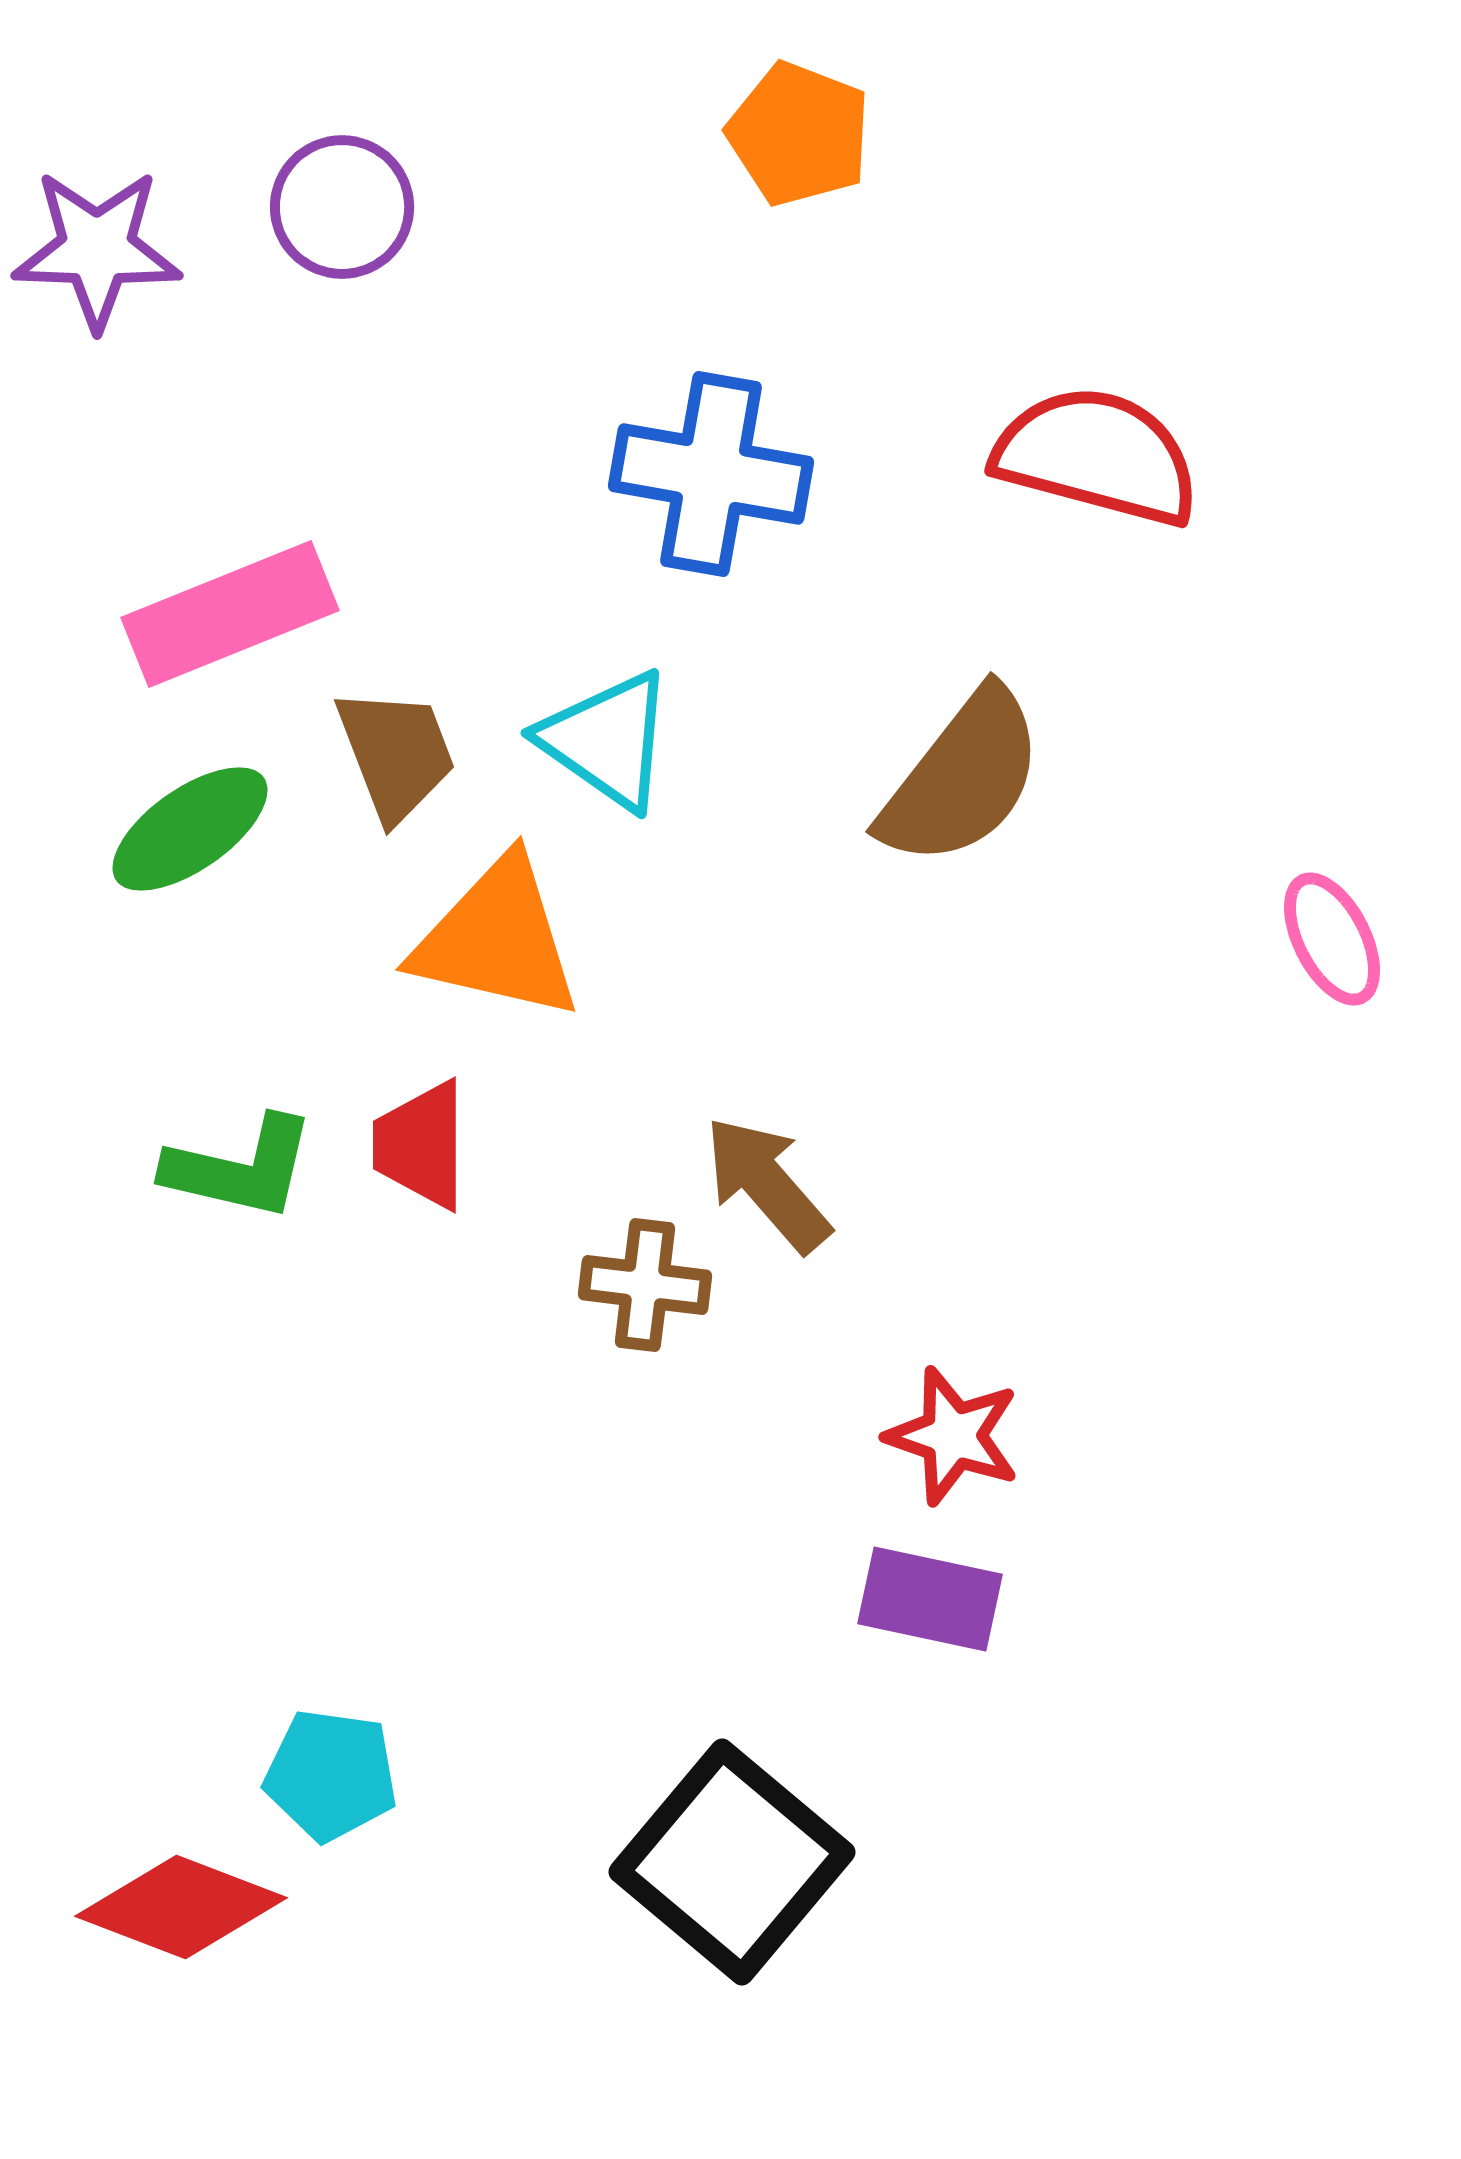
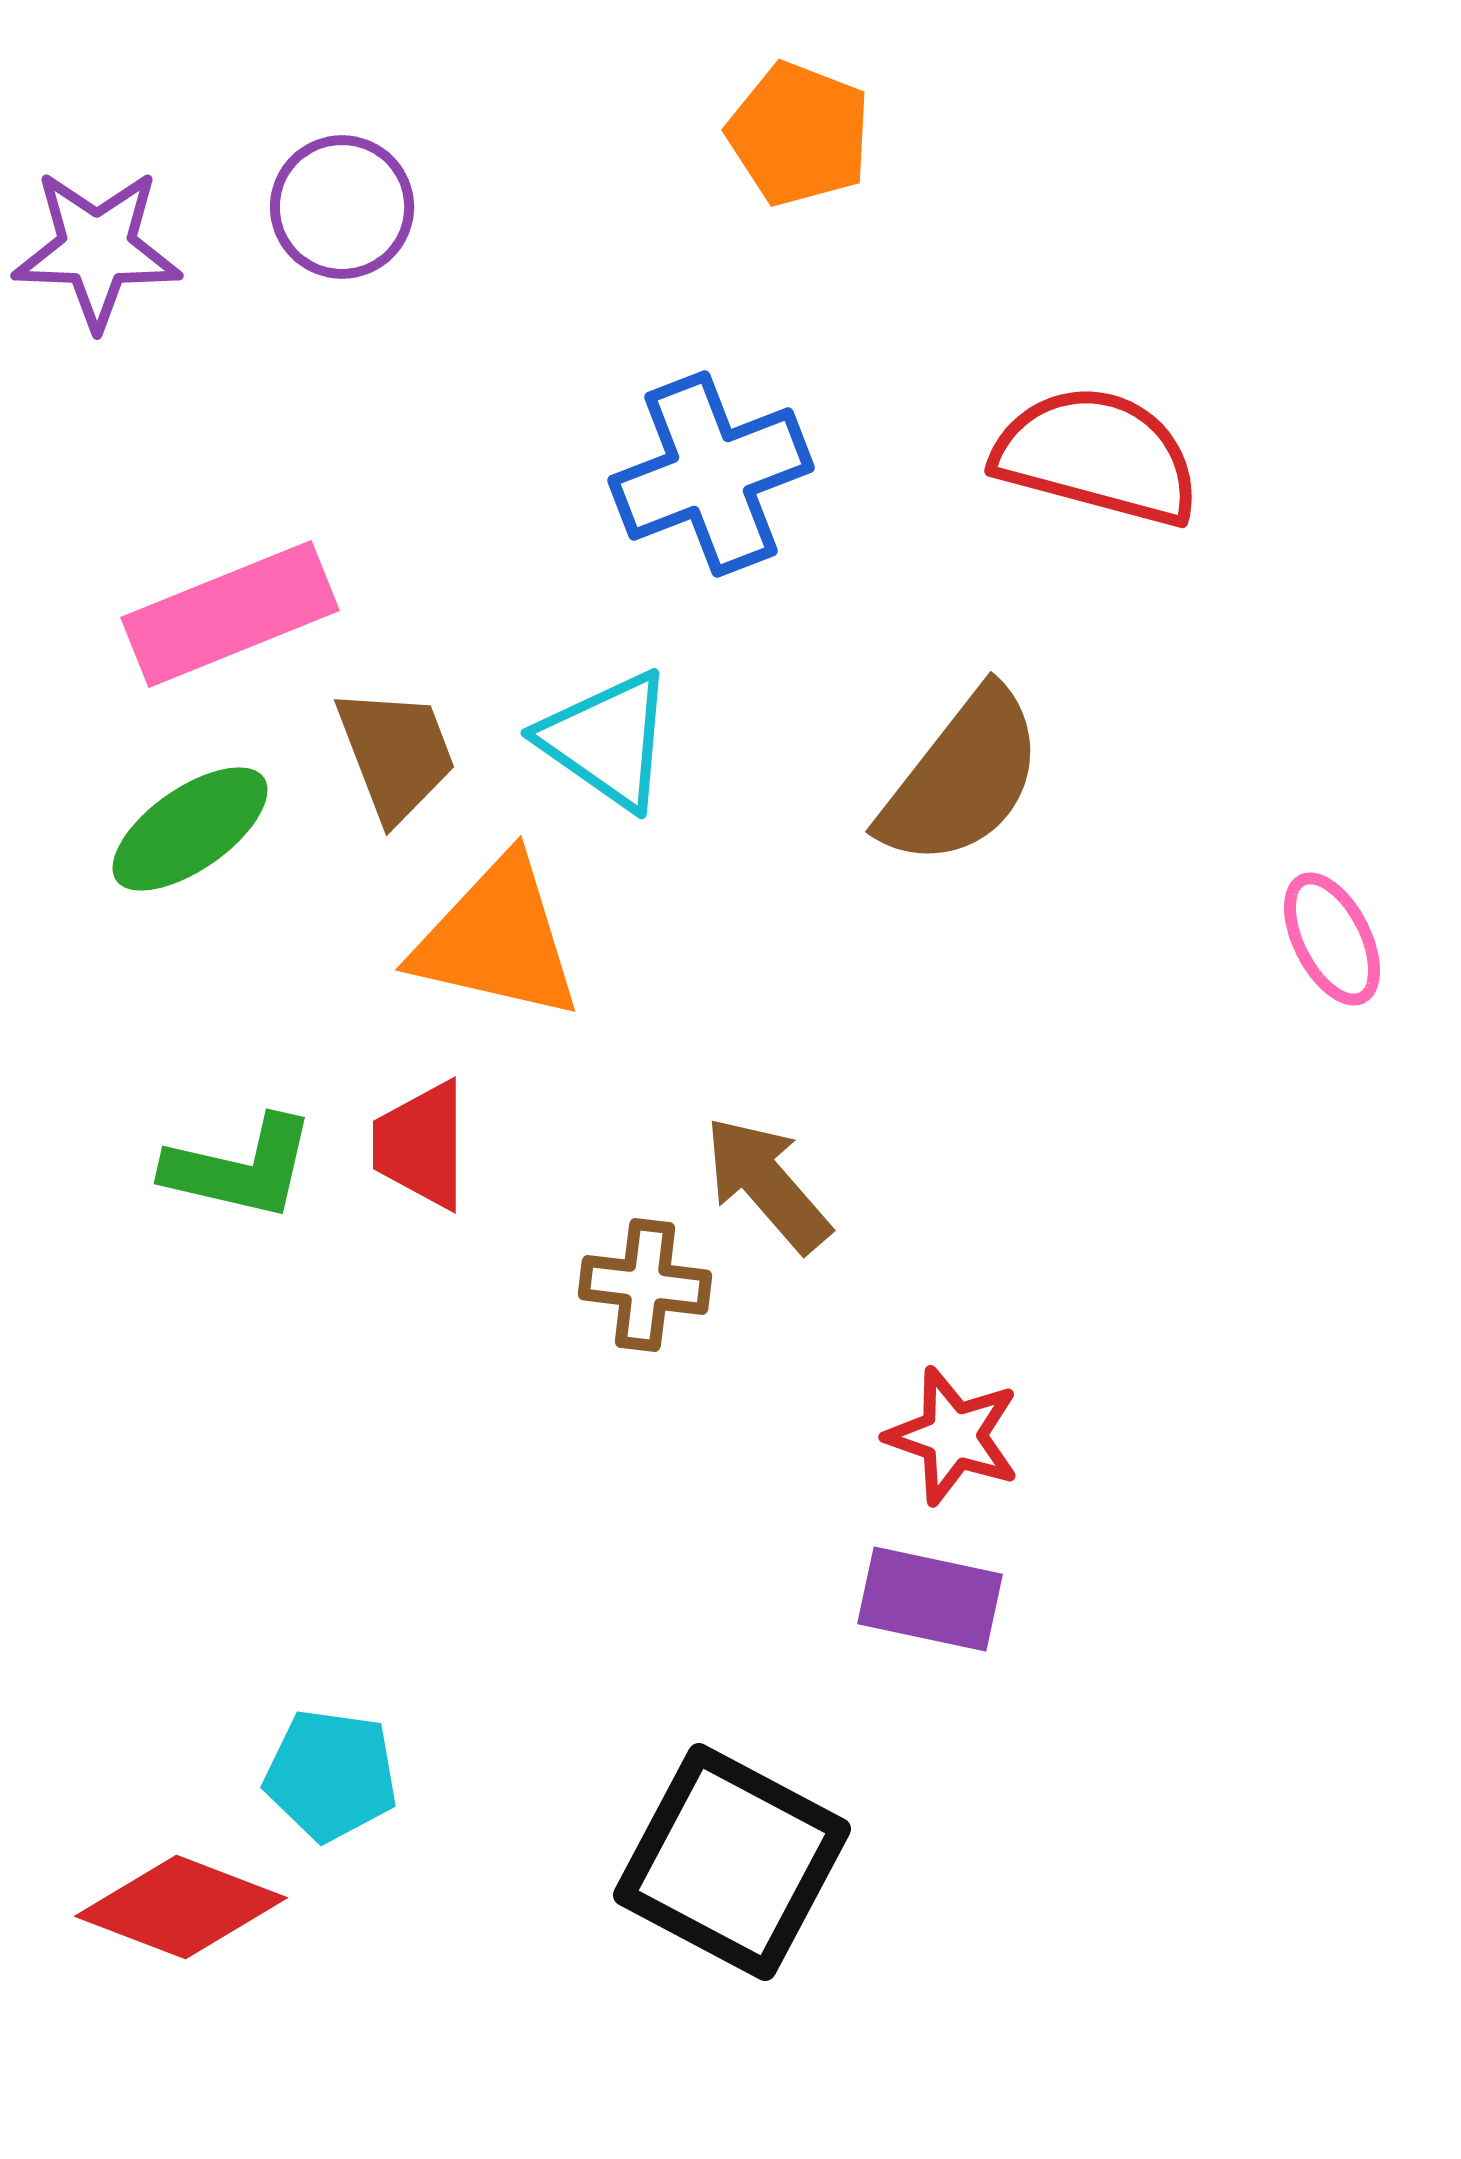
blue cross: rotated 31 degrees counterclockwise
black square: rotated 12 degrees counterclockwise
